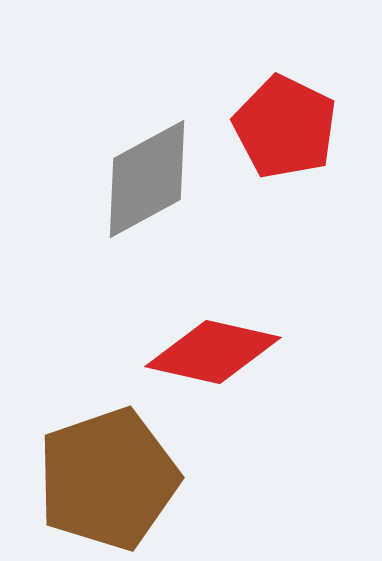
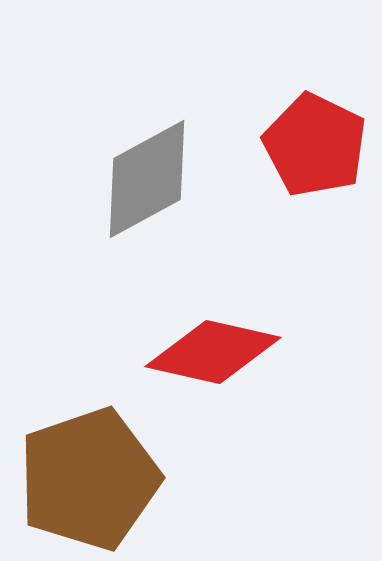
red pentagon: moved 30 px right, 18 px down
brown pentagon: moved 19 px left
